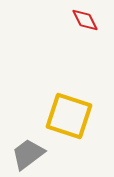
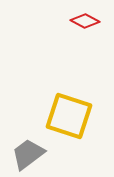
red diamond: moved 1 px down; rotated 36 degrees counterclockwise
